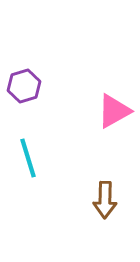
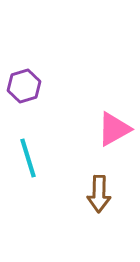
pink triangle: moved 18 px down
brown arrow: moved 6 px left, 6 px up
